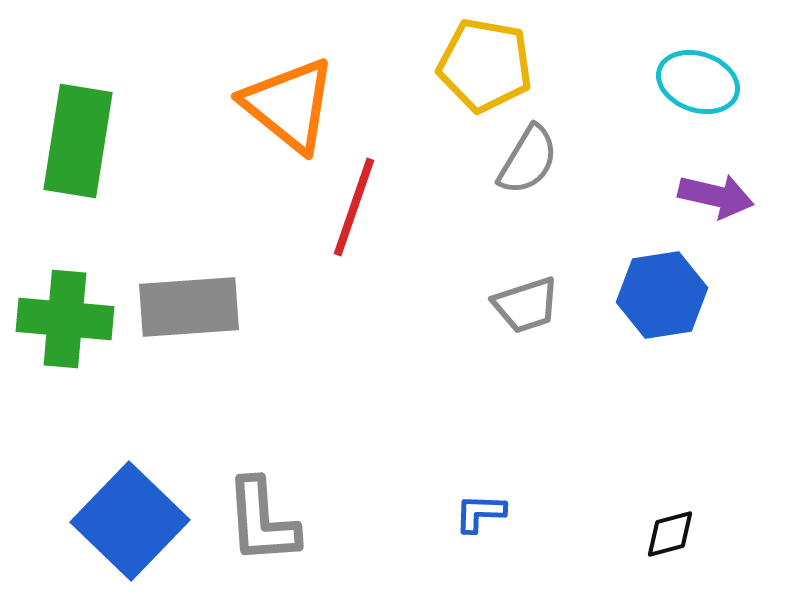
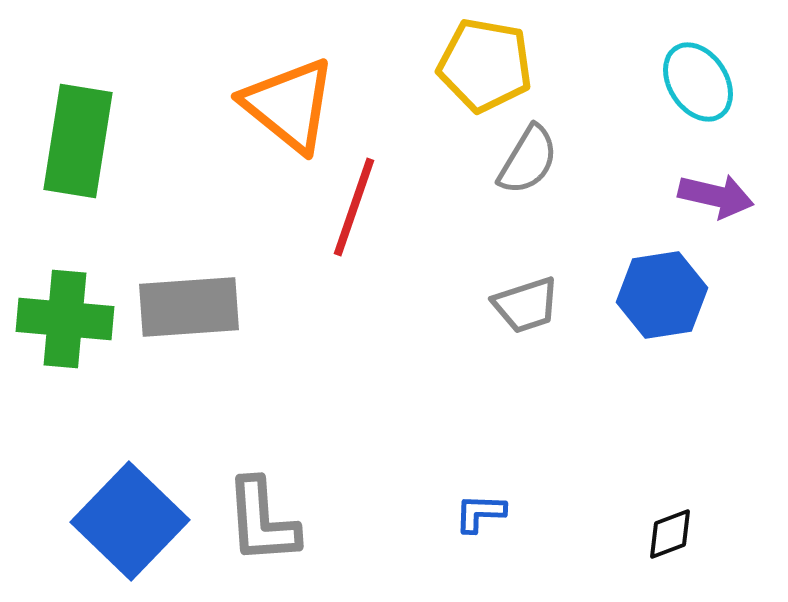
cyan ellipse: rotated 38 degrees clockwise
black diamond: rotated 6 degrees counterclockwise
